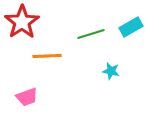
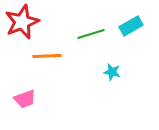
red star: rotated 12 degrees clockwise
cyan rectangle: moved 1 px up
cyan star: moved 1 px right, 1 px down
pink trapezoid: moved 2 px left, 2 px down
